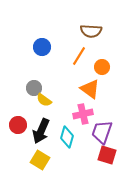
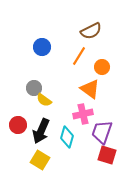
brown semicircle: rotated 30 degrees counterclockwise
